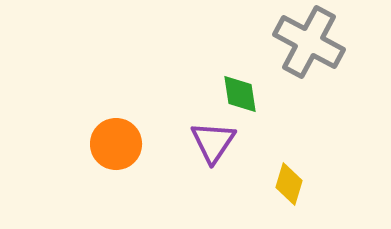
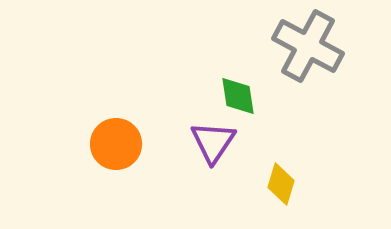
gray cross: moved 1 px left, 4 px down
green diamond: moved 2 px left, 2 px down
yellow diamond: moved 8 px left
